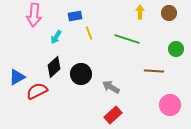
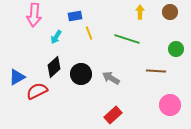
brown circle: moved 1 px right, 1 px up
brown line: moved 2 px right
gray arrow: moved 9 px up
